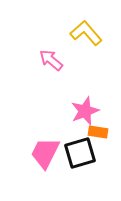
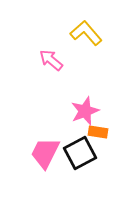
black square: rotated 12 degrees counterclockwise
